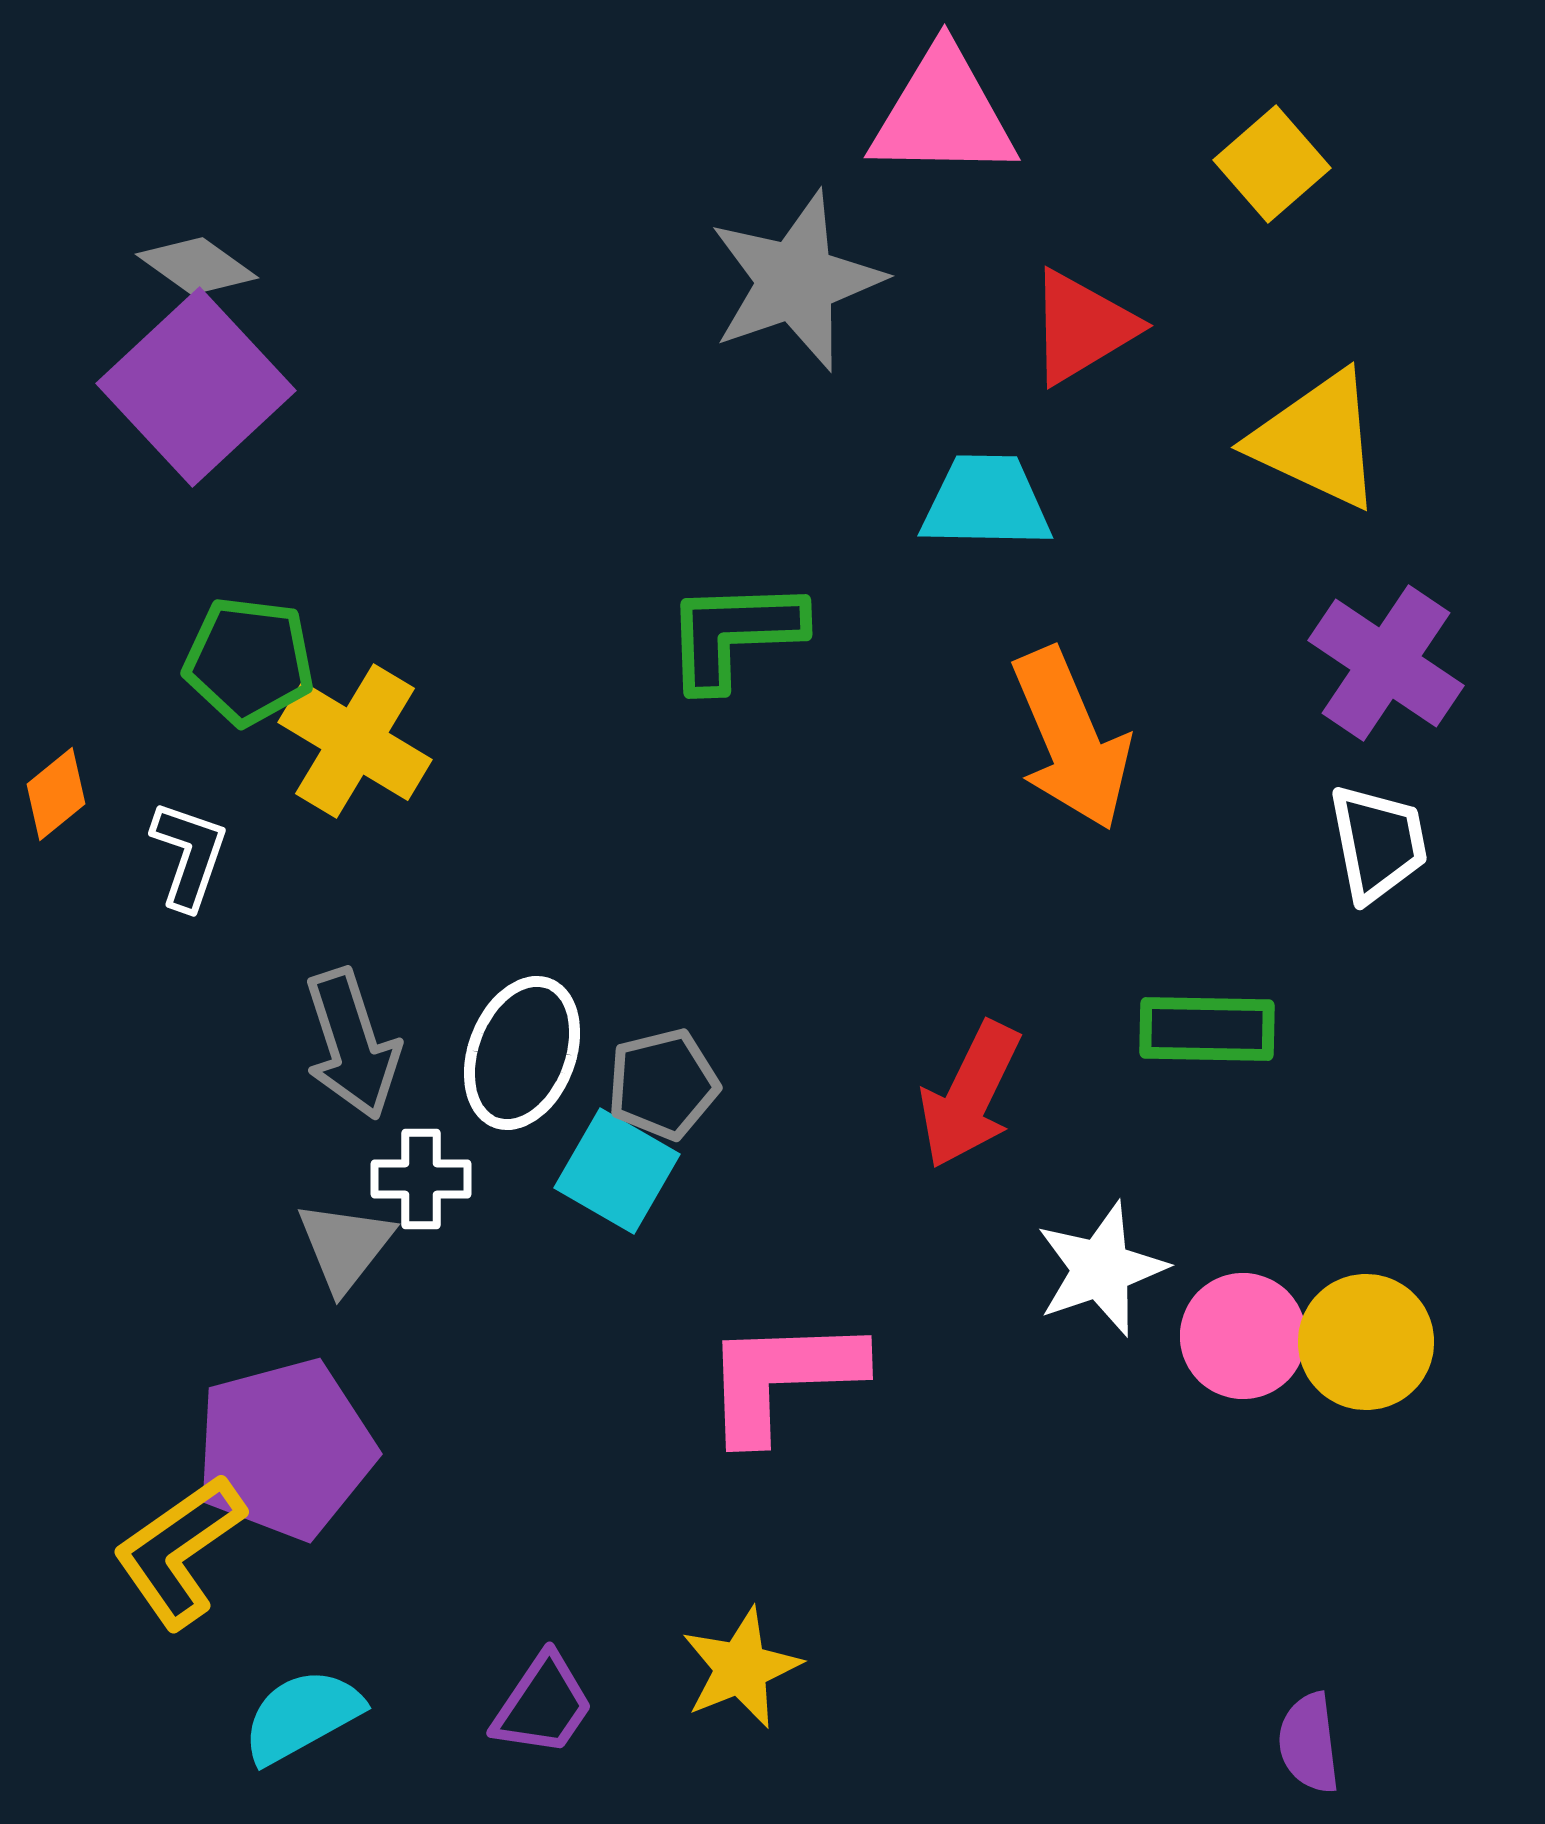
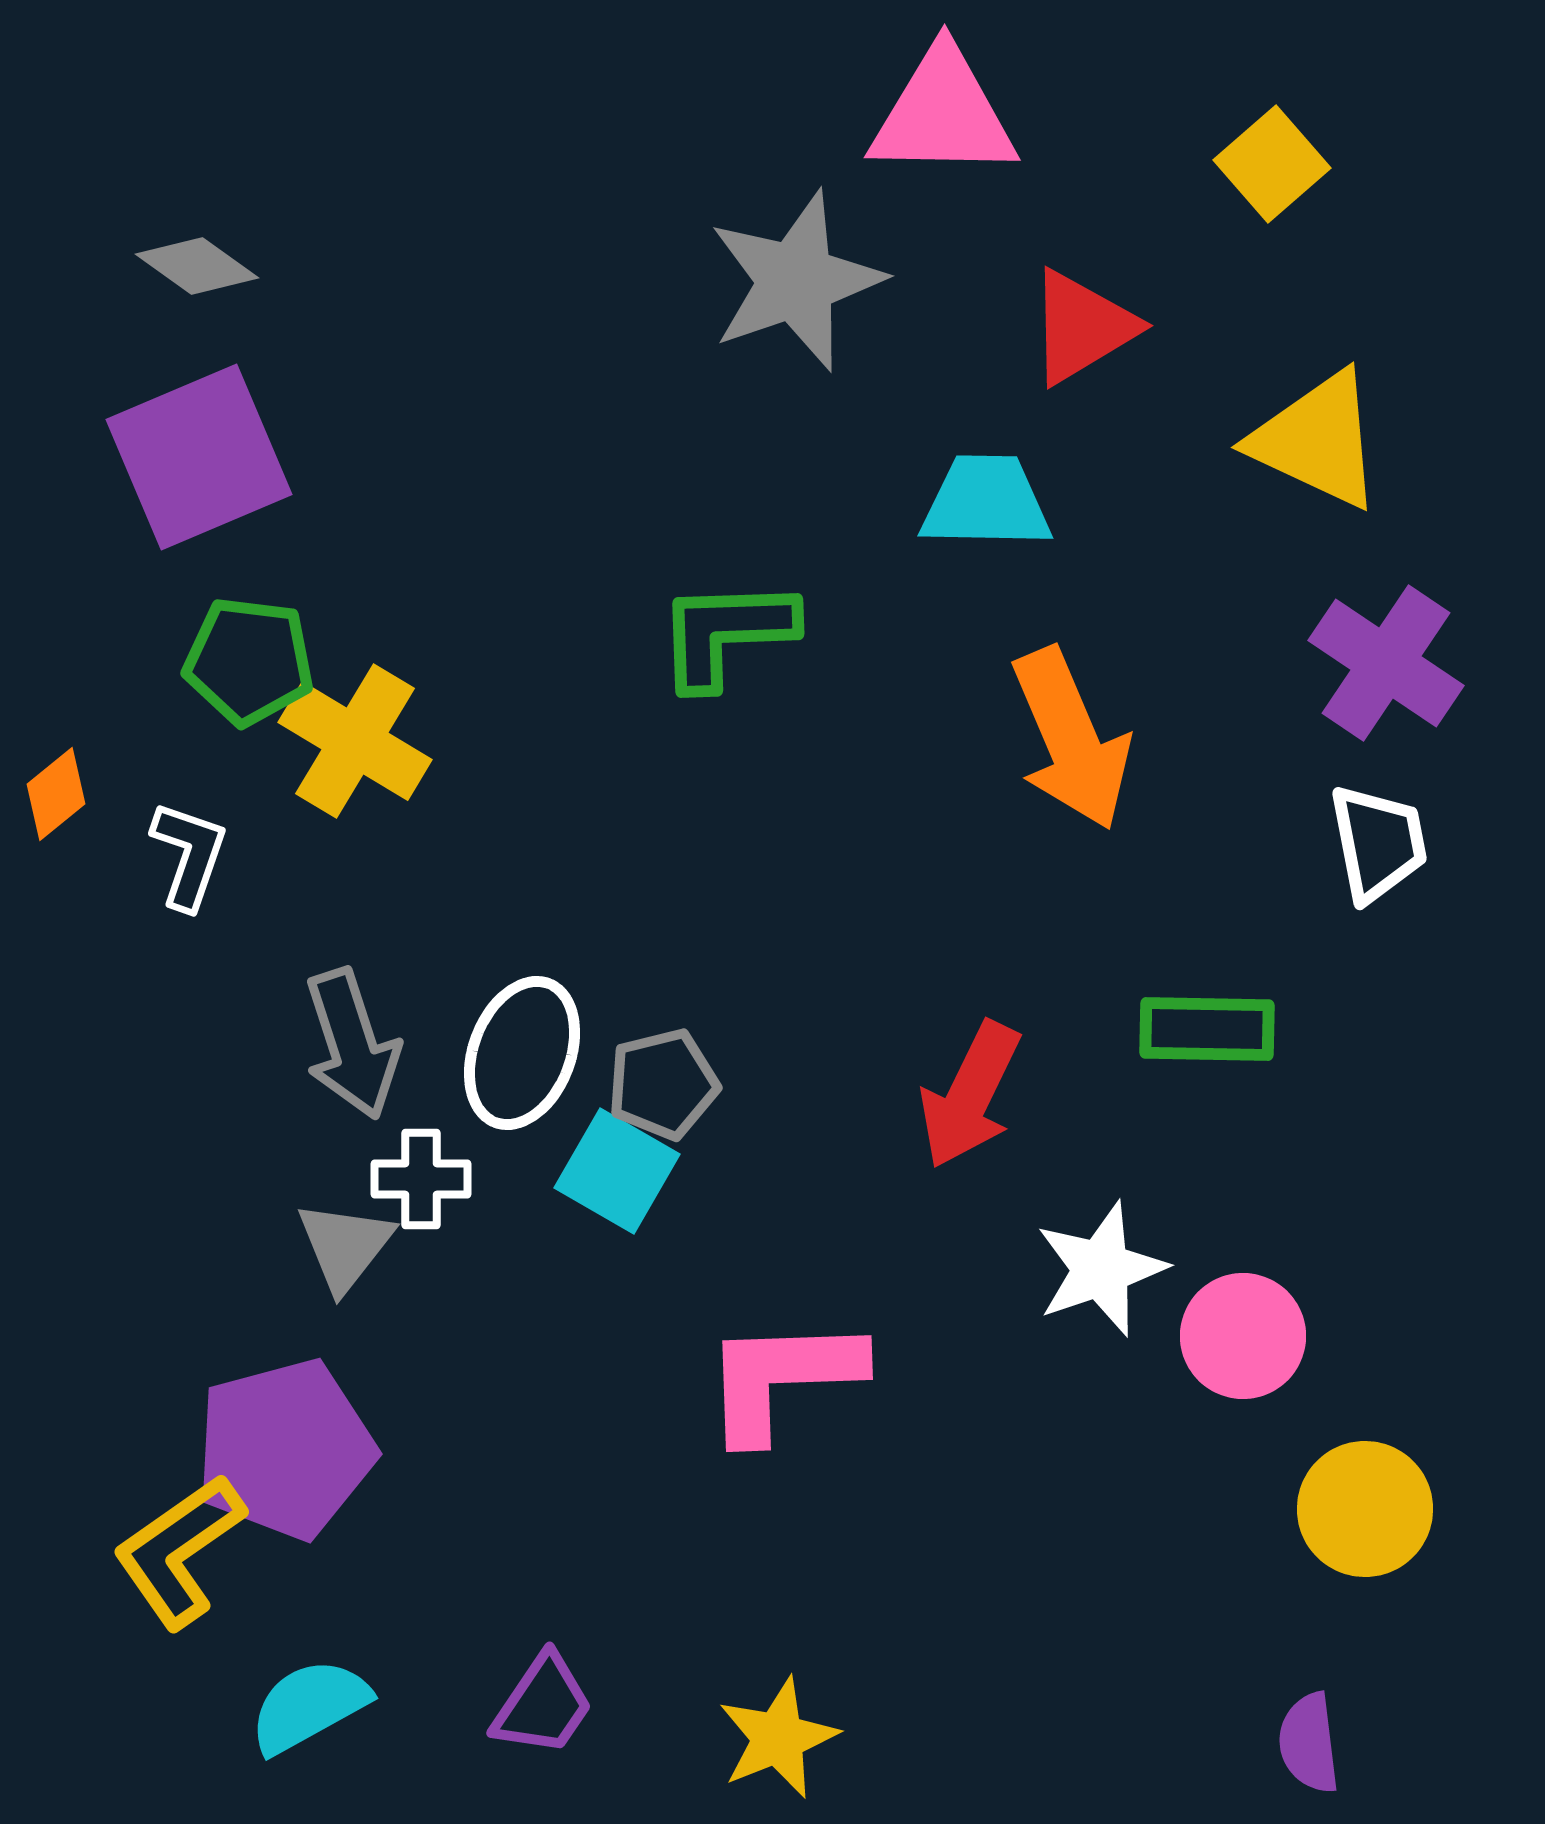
purple square: moved 3 px right, 70 px down; rotated 20 degrees clockwise
green L-shape: moved 8 px left, 1 px up
yellow circle: moved 1 px left, 167 px down
yellow star: moved 37 px right, 70 px down
cyan semicircle: moved 7 px right, 10 px up
